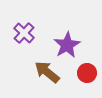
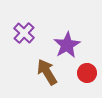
brown arrow: rotated 20 degrees clockwise
